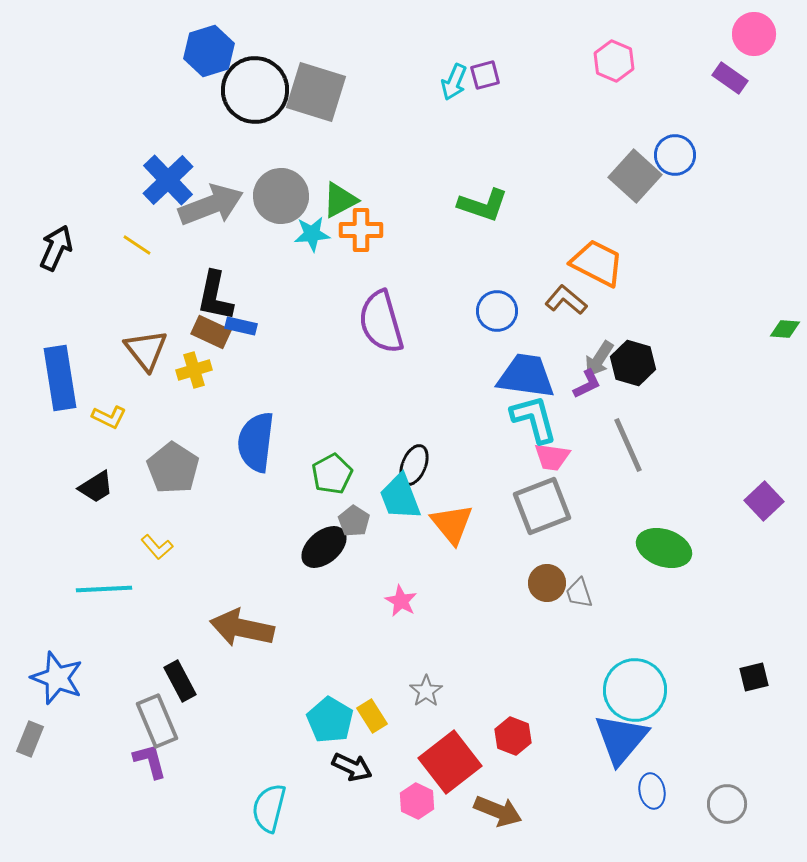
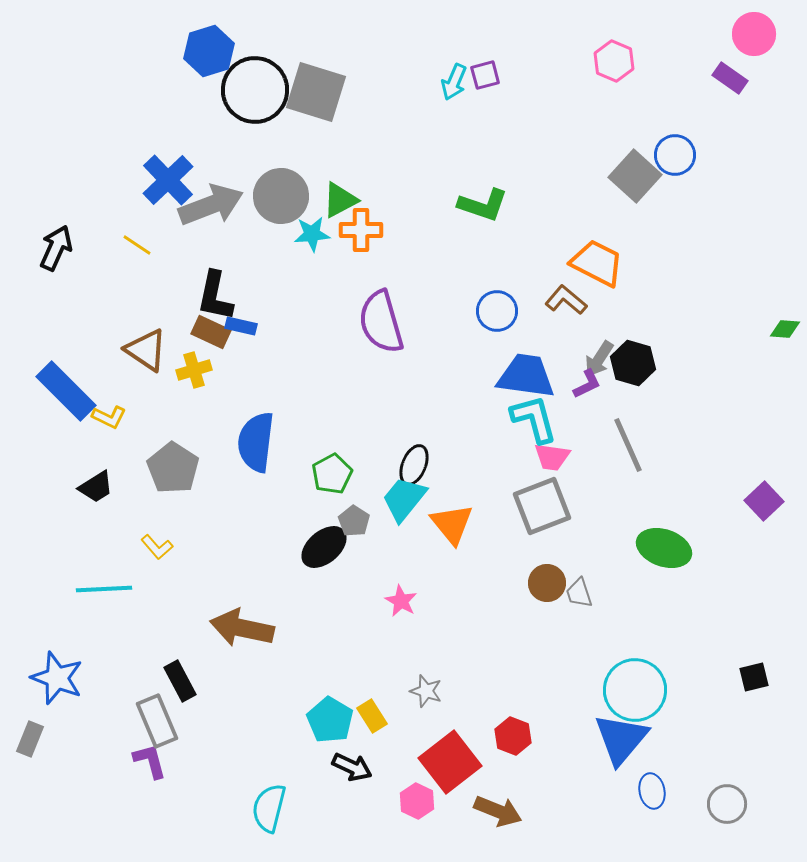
brown triangle at (146, 350): rotated 18 degrees counterclockwise
blue rectangle at (60, 378): moved 6 px right, 13 px down; rotated 36 degrees counterclockwise
cyan trapezoid at (400, 497): moved 4 px right, 2 px down; rotated 60 degrees clockwise
gray star at (426, 691): rotated 20 degrees counterclockwise
